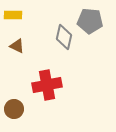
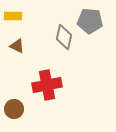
yellow rectangle: moved 1 px down
